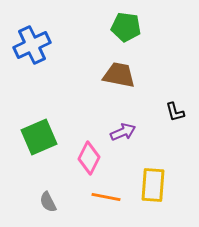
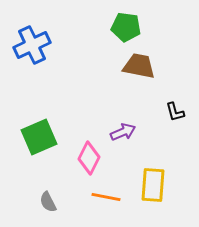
brown trapezoid: moved 20 px right, 9 px up
